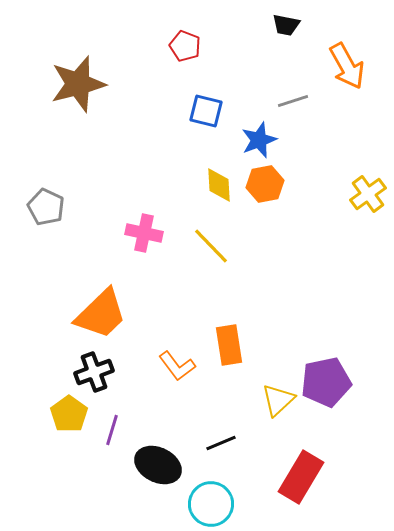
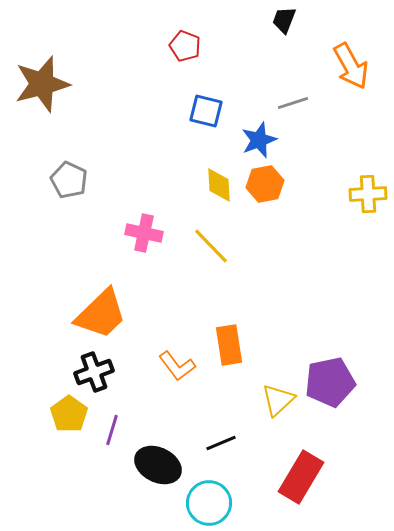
black trapezoid: moved 2 px left, 5 px up; rotated 100 degrees clockwise
orange arrow: moved 4 px right
brown star: moved 36 px left
gray line: moved 2 px down
yellow cross: rotated 33 degrees clockwise
gray pentagon: moved 23 px right, 27 px up
purple pentagon: moved 4 px right
cyan circle: moved 2 px left, 1 px up
